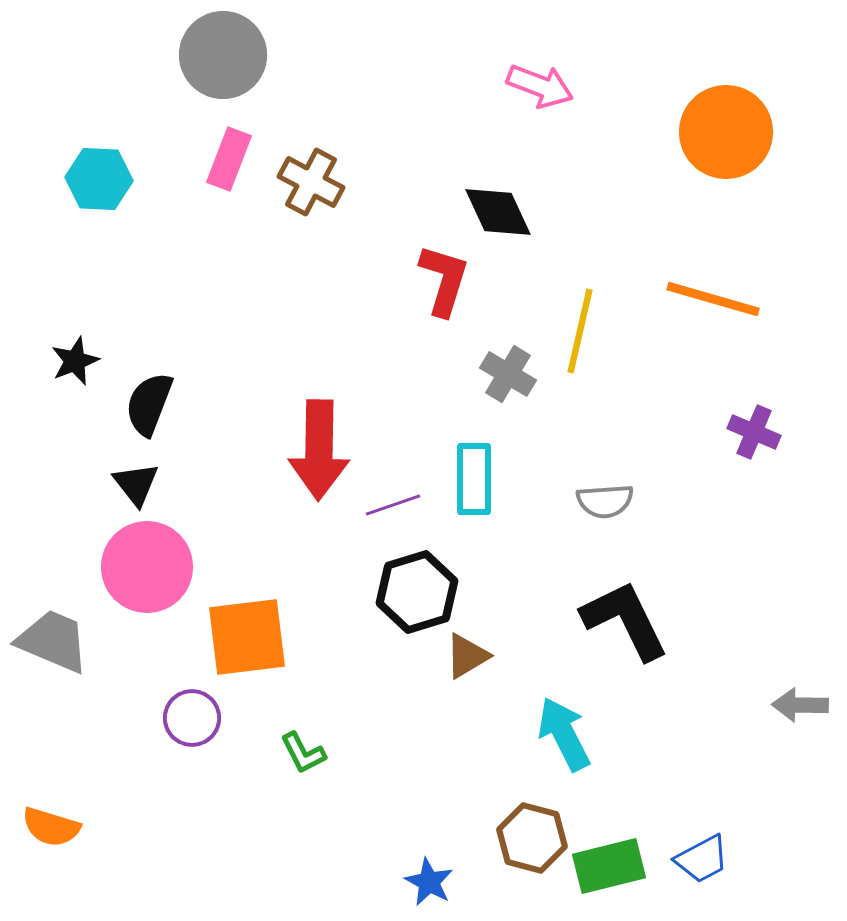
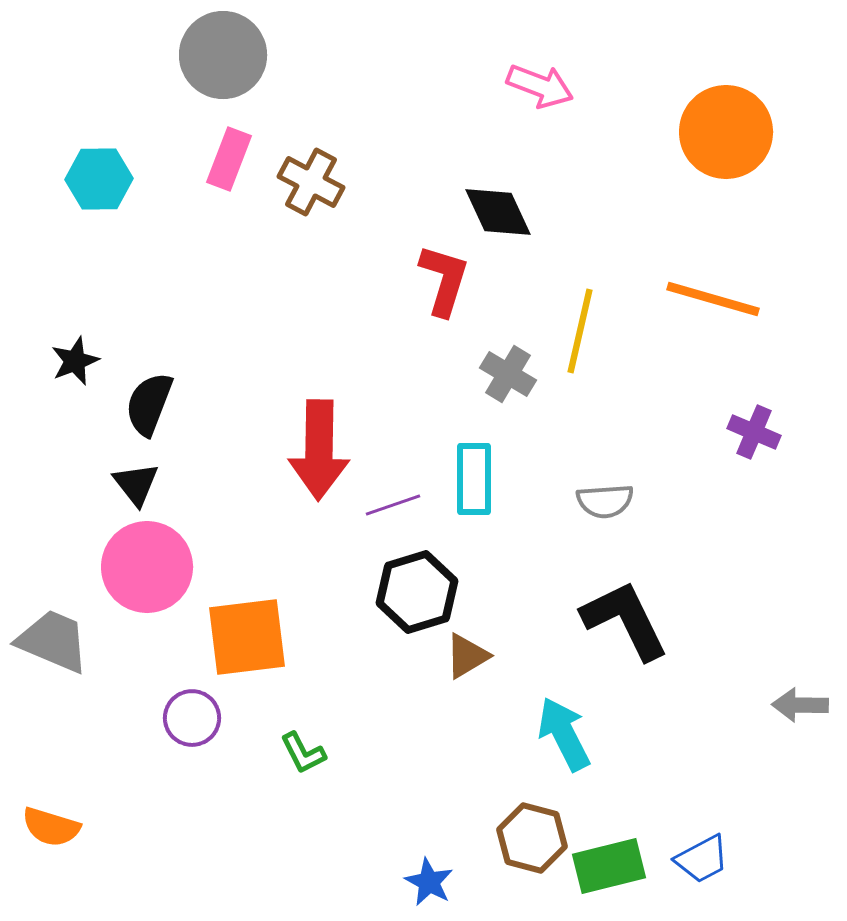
cyan hexagon: rotated 4 degrees counterclockwise
